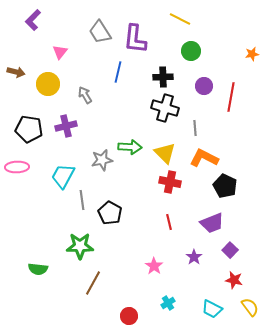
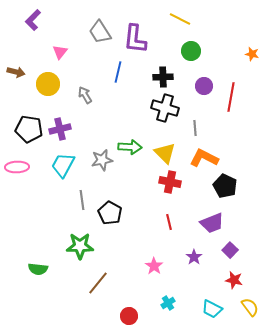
orange star at (252, 54): rotated 24 degrees clockwise
purple cross at (66, 126): moved 6 px left, 3 px down
cyan trapezoid at (63, 176): moved 11 px up
brown line at (93, 283): moved 5 px right; rotated 10 degrees clockwise
